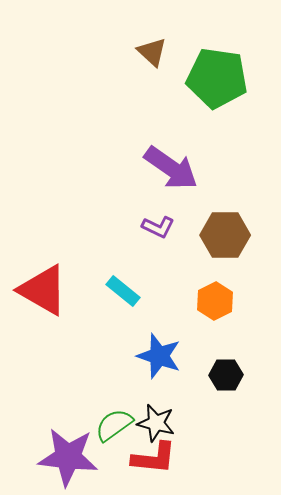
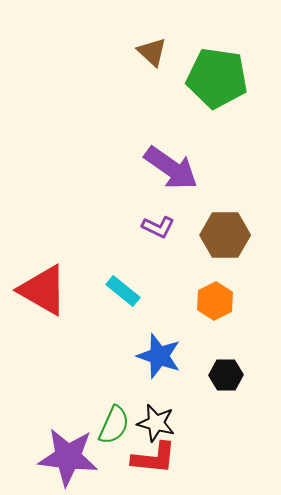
green semicircle: rotated 150 degrees clockwise
